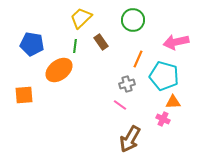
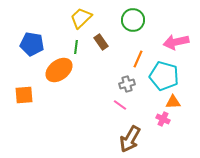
green line: moved 1 px right, 1 px down
